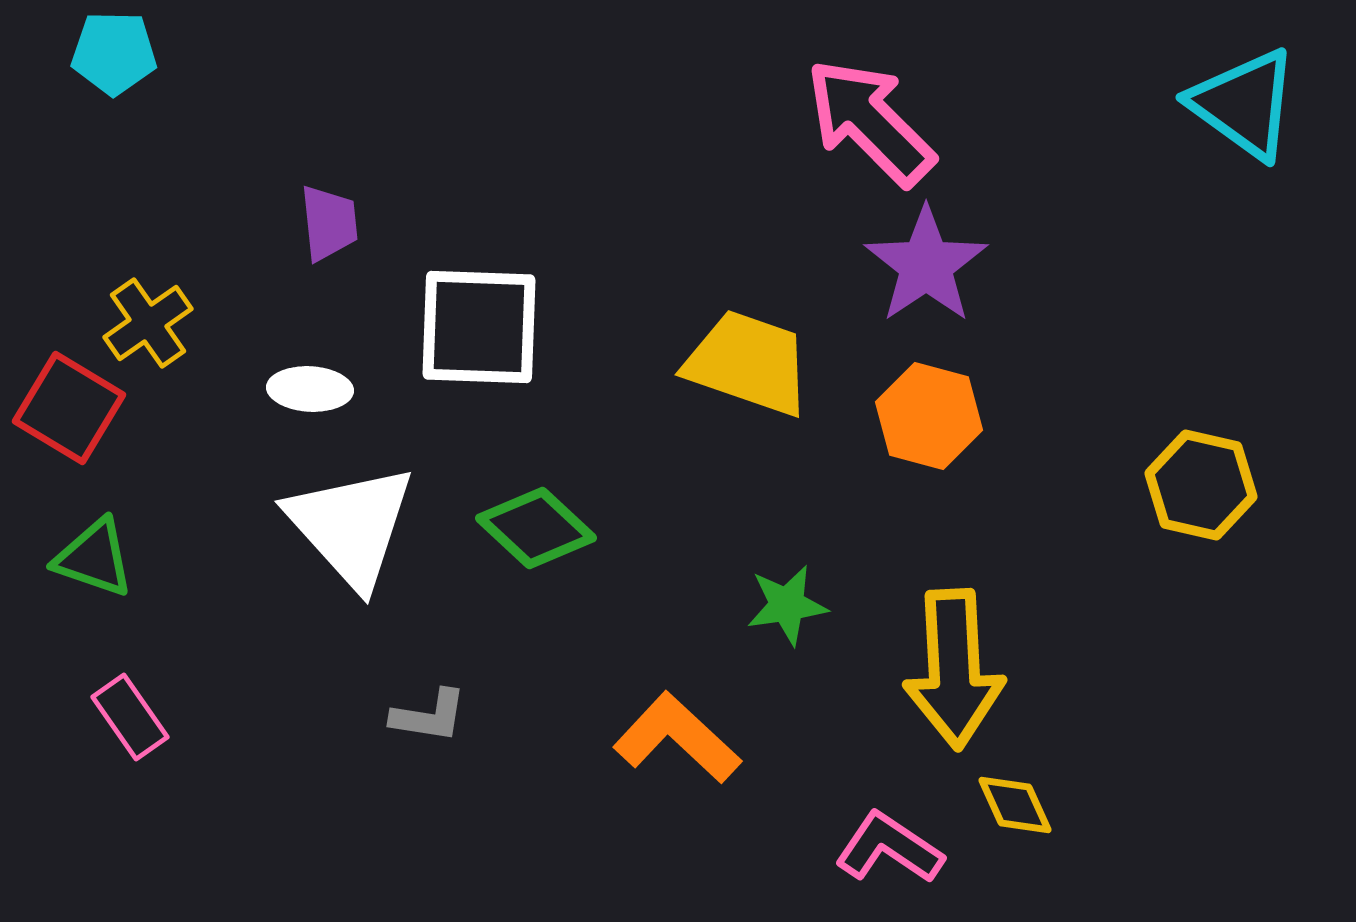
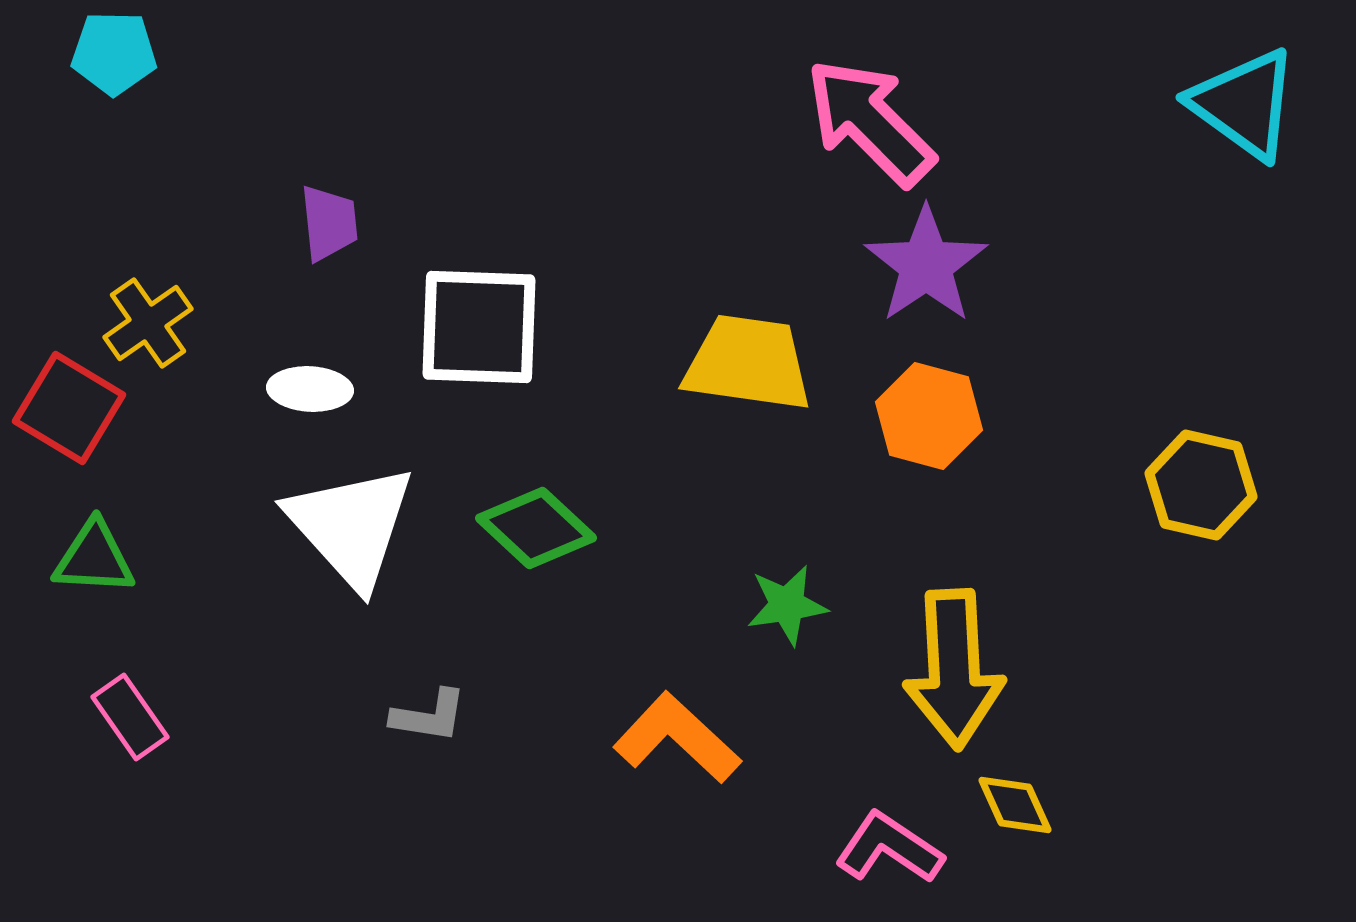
yellow trapezoid: rotated 11 degrees counterclockwise
green triangle: rotated 16 degrees counterclockwise
